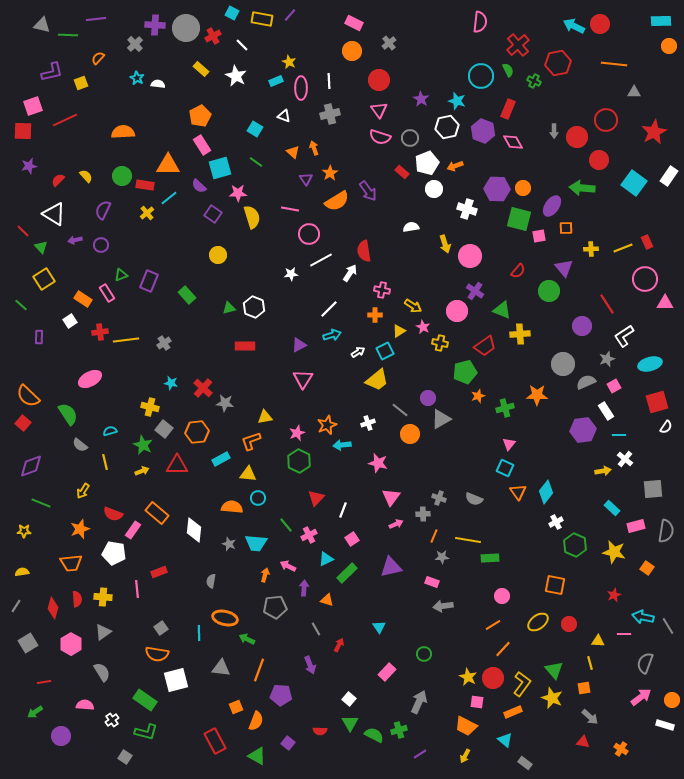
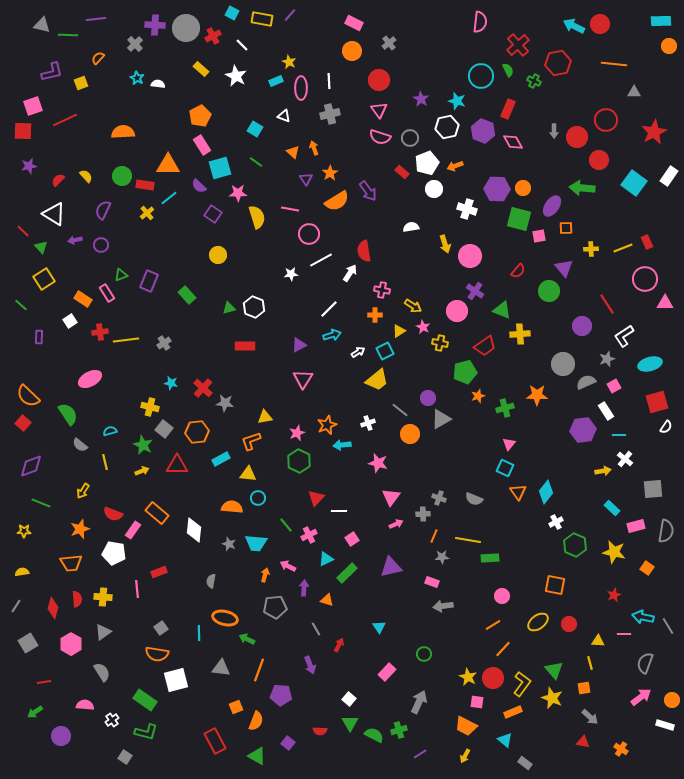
yellow semicircle at (252, 217): moved 5 px right
white line at (343, 510): moved 4 px left, 1 px down; rotated 70 degrees clockwise
